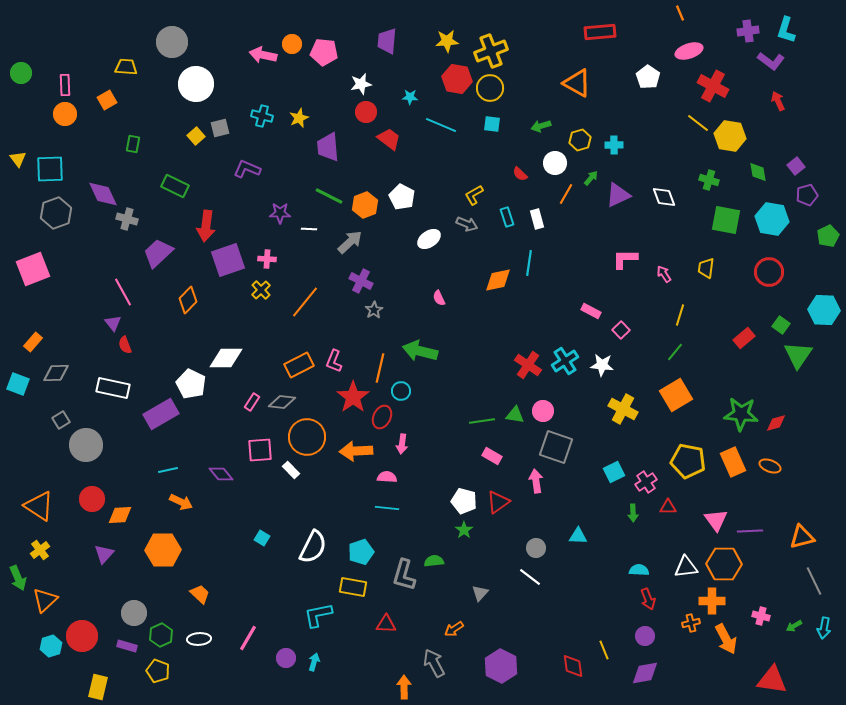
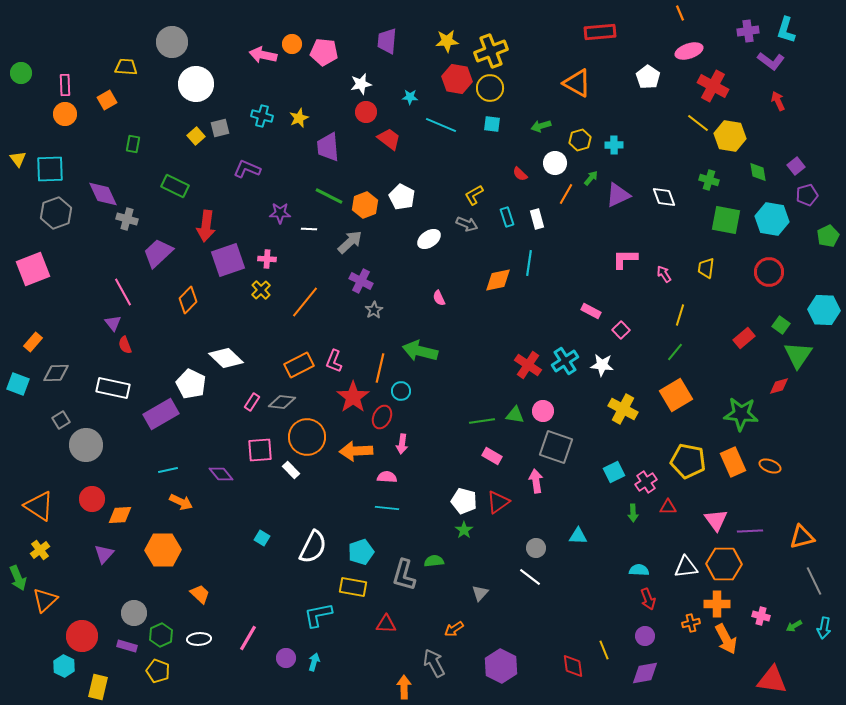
white diamond at (226, 358): rotated 44 degrees clockwise
red diamond at (776, 423): moved 3 px right, 37 px up
orange cross at (712, 601): moved 5 px right, 3 px down
cyan hexagon at (51, 646): moved 13 px right, 20 px down; rotated 15 degrees counterclockwise
